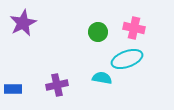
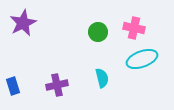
cyan ellipse: moved 15 px right
cyan semicircle: rotated 66 degrees clockwise
blue rectangle: moved 3 px up; rotated 72 degrees clockwise
